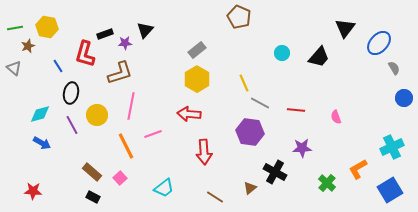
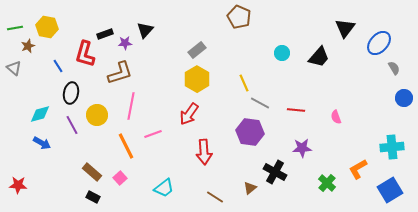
red arrow at (189, 114): rotated 60 degrees counterclockwise
cyan cross at (392, 147): rotated 20 degrees clockwise
red star at (33, 191): moved 15 px left, 6 px up
